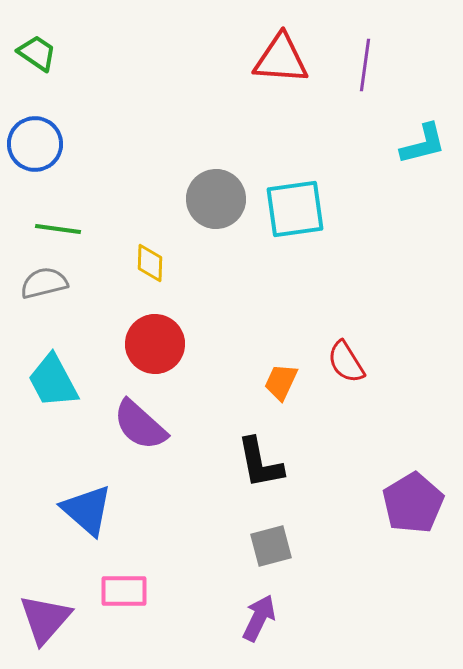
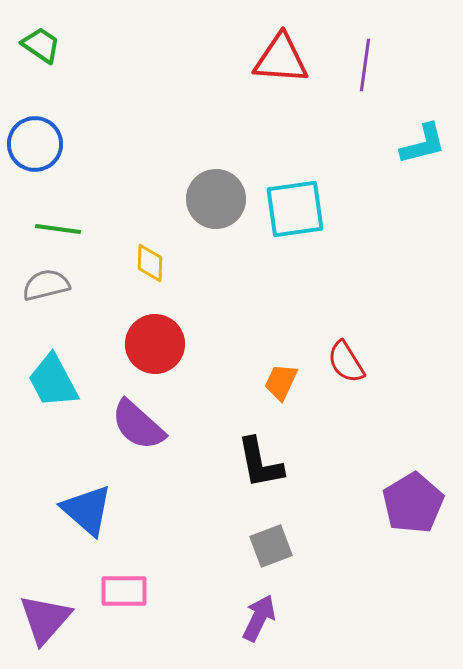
green trapezoid: moved 4 px right, 8 px up
gray semicircle: moved 2 px right, 2 px down
purple semicircle: moved 2 px left
gray square: rotated 6 degrees counterclockwise
